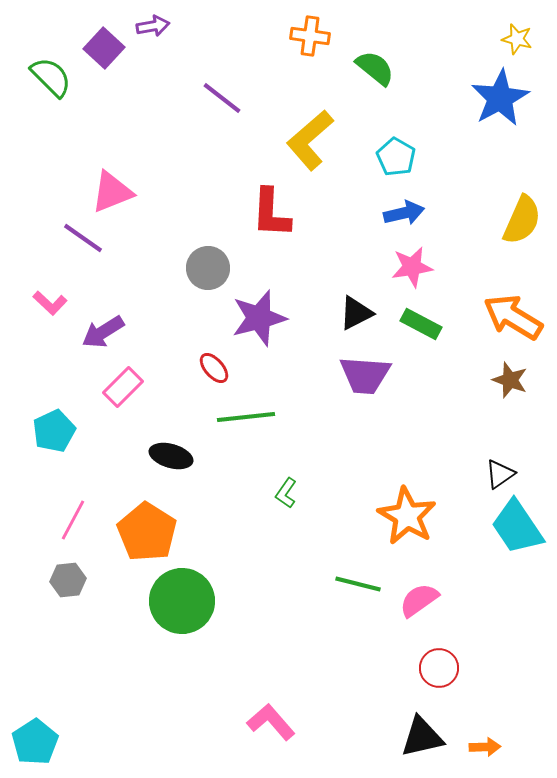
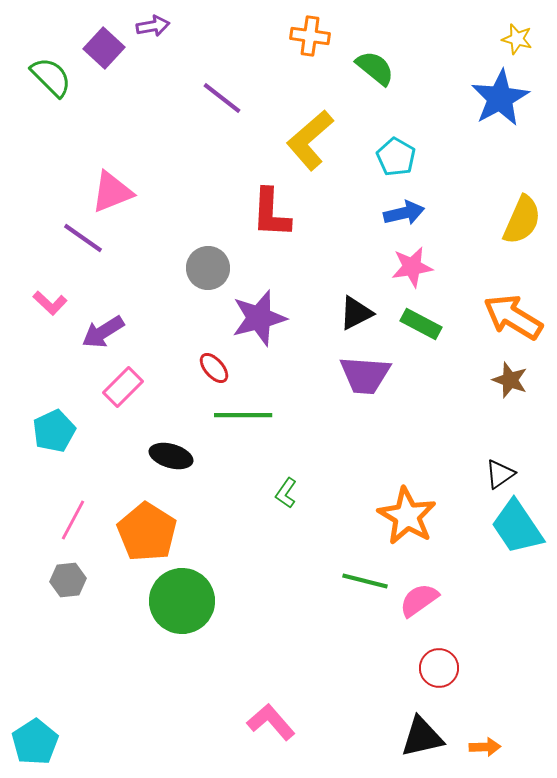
green line at (246, 417): moved 3 px left, 2 px up; rotated 6 degrees clockwise
green line at (358, 584): moved 7 px right, 3 px up
